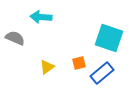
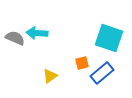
cyan arrow: moved 4 px left, 16 px down
orange square: moved 3 px right
yellow triangle: moved 3 px right, 9 px down
